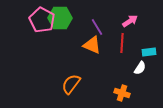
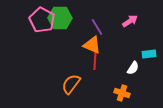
red line: moved 27 px left, 17 px down
cyan rectangle: moved 2 px down
white semicircle: moved 7 px left
